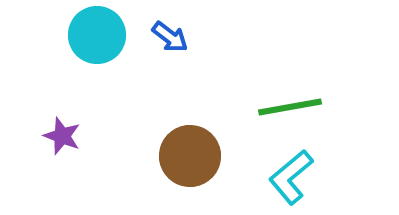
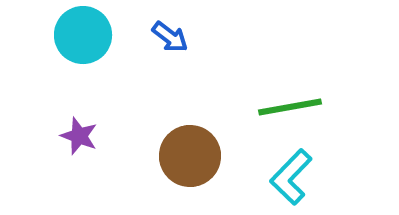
cyan circle: moved 14 px left
purple star: moved 17 px right
cyan L-shape: rotated 6 degrees counterclockwise
